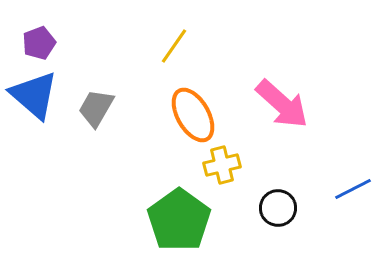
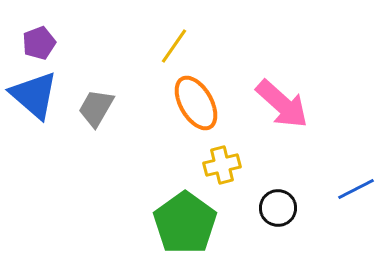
orange ellipse: moved 3 px right, 12 px up
blue line: moved 3 px right
green pentagon: moved 6 px right, 3 px down
